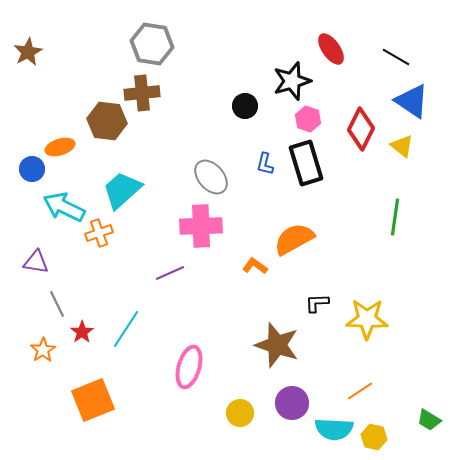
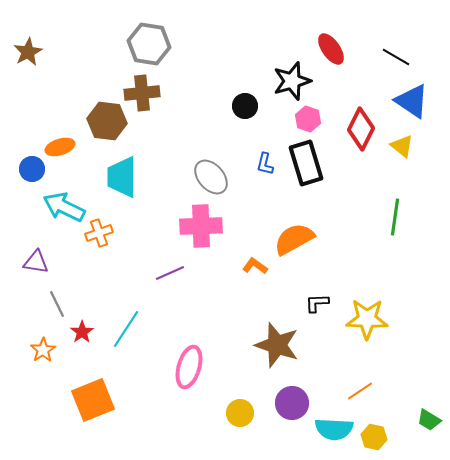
gray hexagon at (152, 44): moved 3 px left
cyan trapezoid at (122, 190): moved 13 px up; rotated 48 degrees counterclockwise
